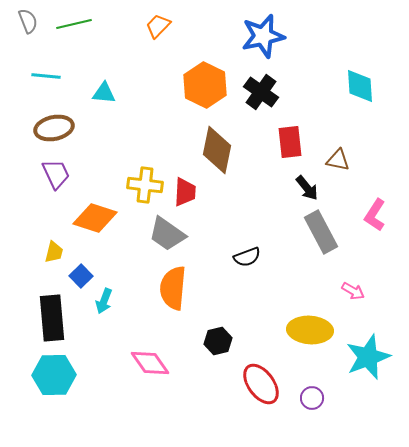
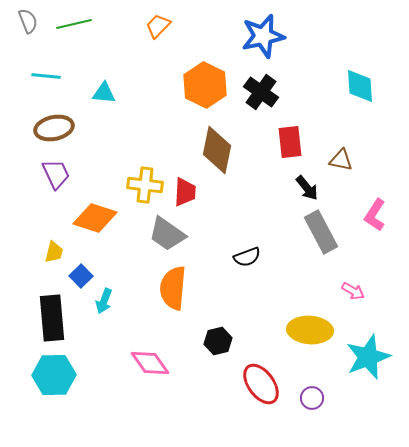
brown triangle: moved 3 px right
